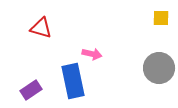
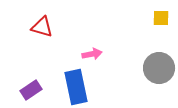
red triangle: moved 1 px right, 1 px up
pink arrow: rotated 24 degrees counterclockwise
blue rectangle: moved 3 px right, 6 px down
